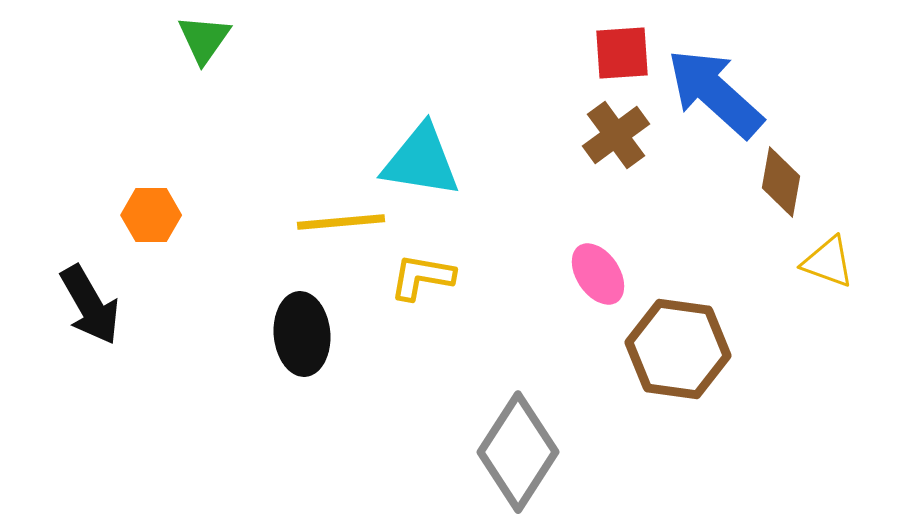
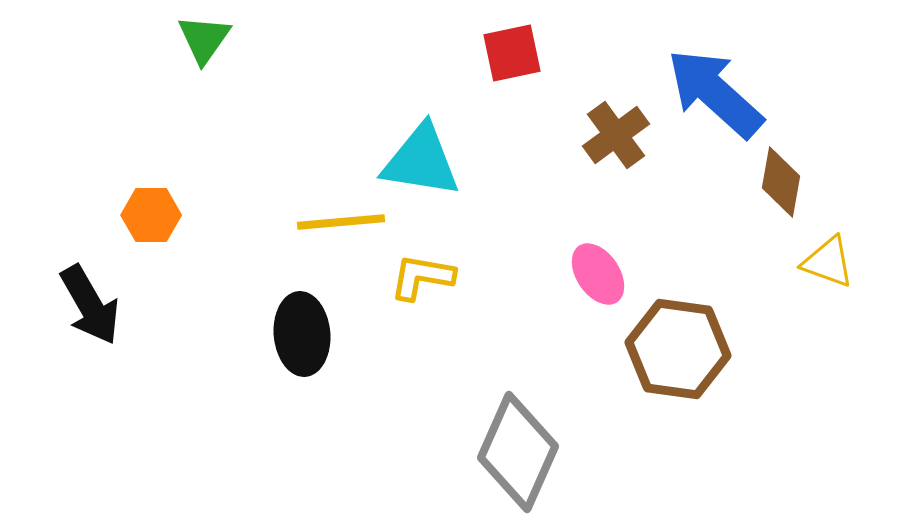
red square: moved 110 px left; rotated 8 degrees counterclockwise
gray diamond: rotated 9 degrees counterclockwise
